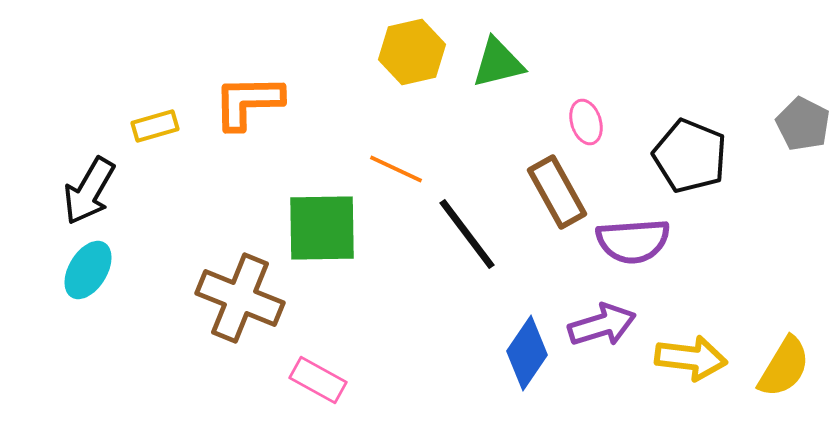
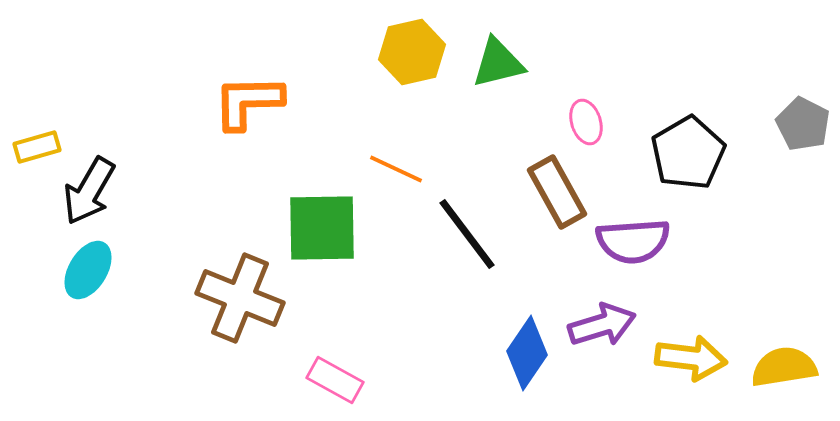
yellow rectangle: moved 118 px left, 21 px down
black pentagon: moved 2 px left, 3 px up; rotated 20 degrees clockwise
yellow semicircle: rotated 130 degrees counterclockwise
pink rectangle: moved 17 px right
